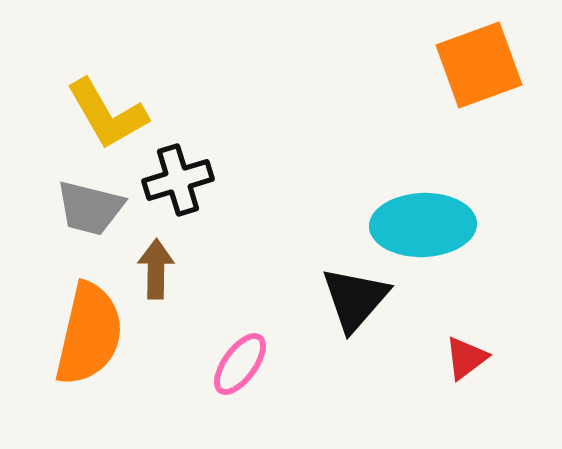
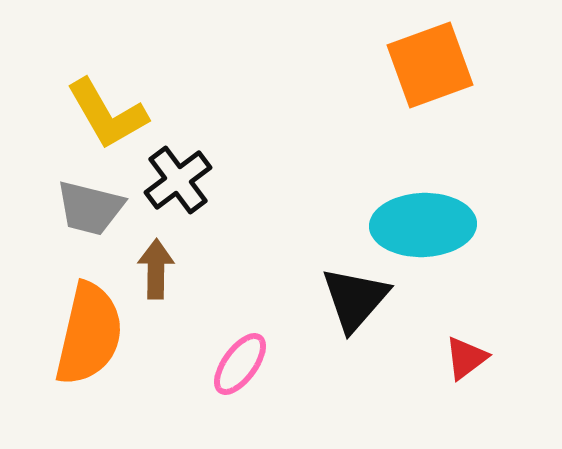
orange square: moved 49 px left
black cross: rotated 20 degrees counterclockwise
